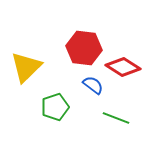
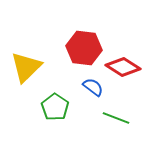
blue semicircle: moved 2 px down
green pentagon: rotated 20 degrees counterclockwise
